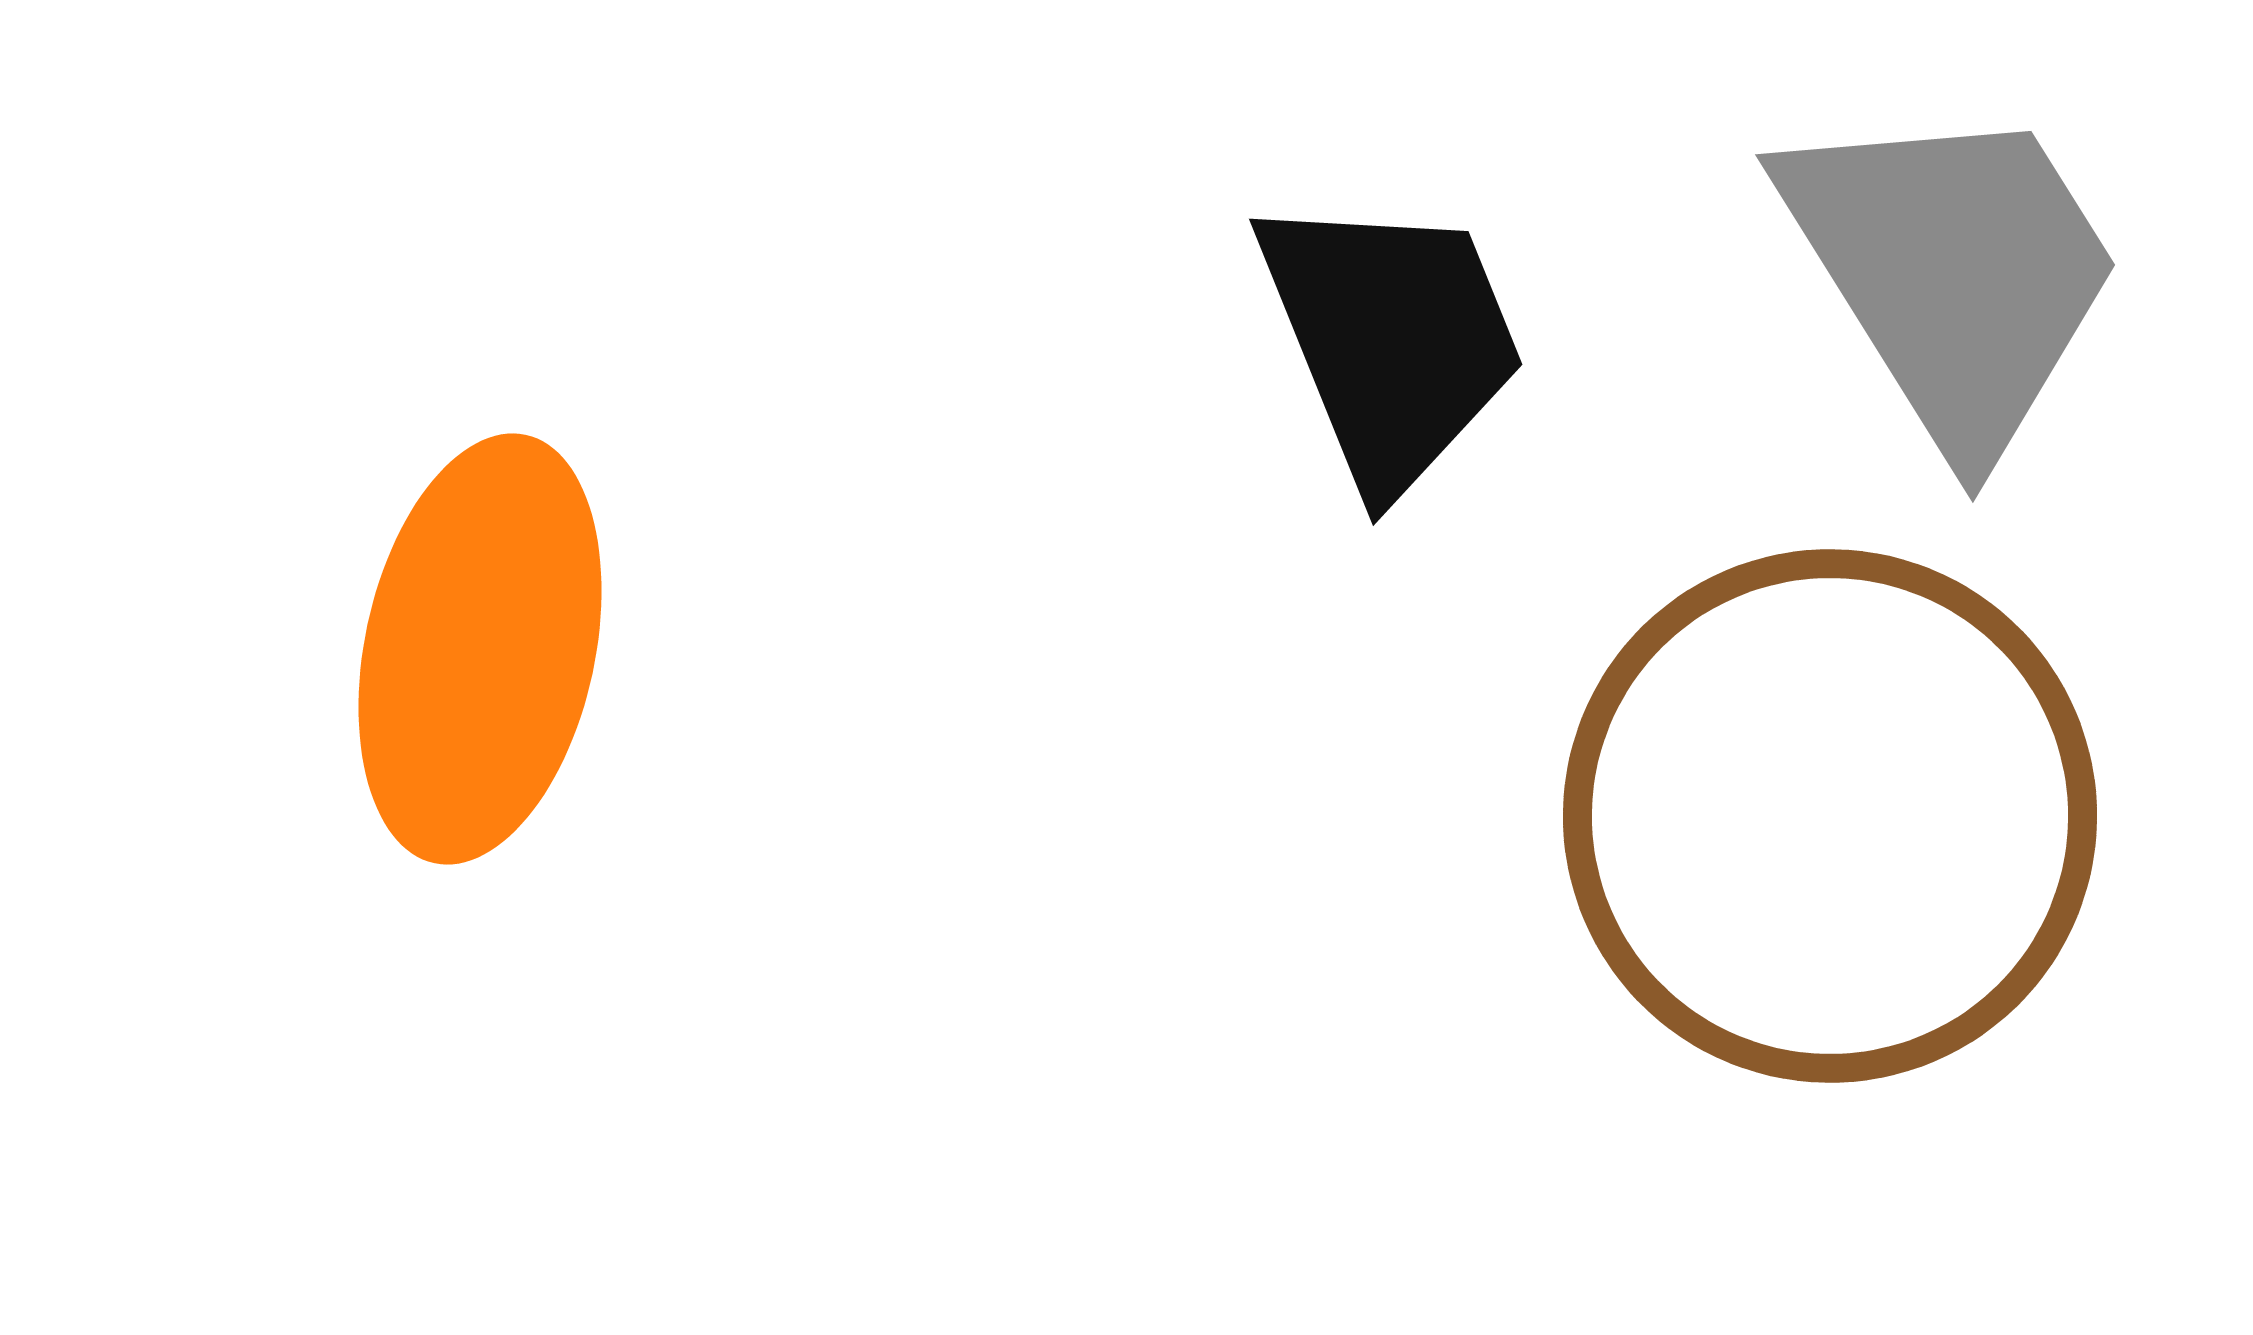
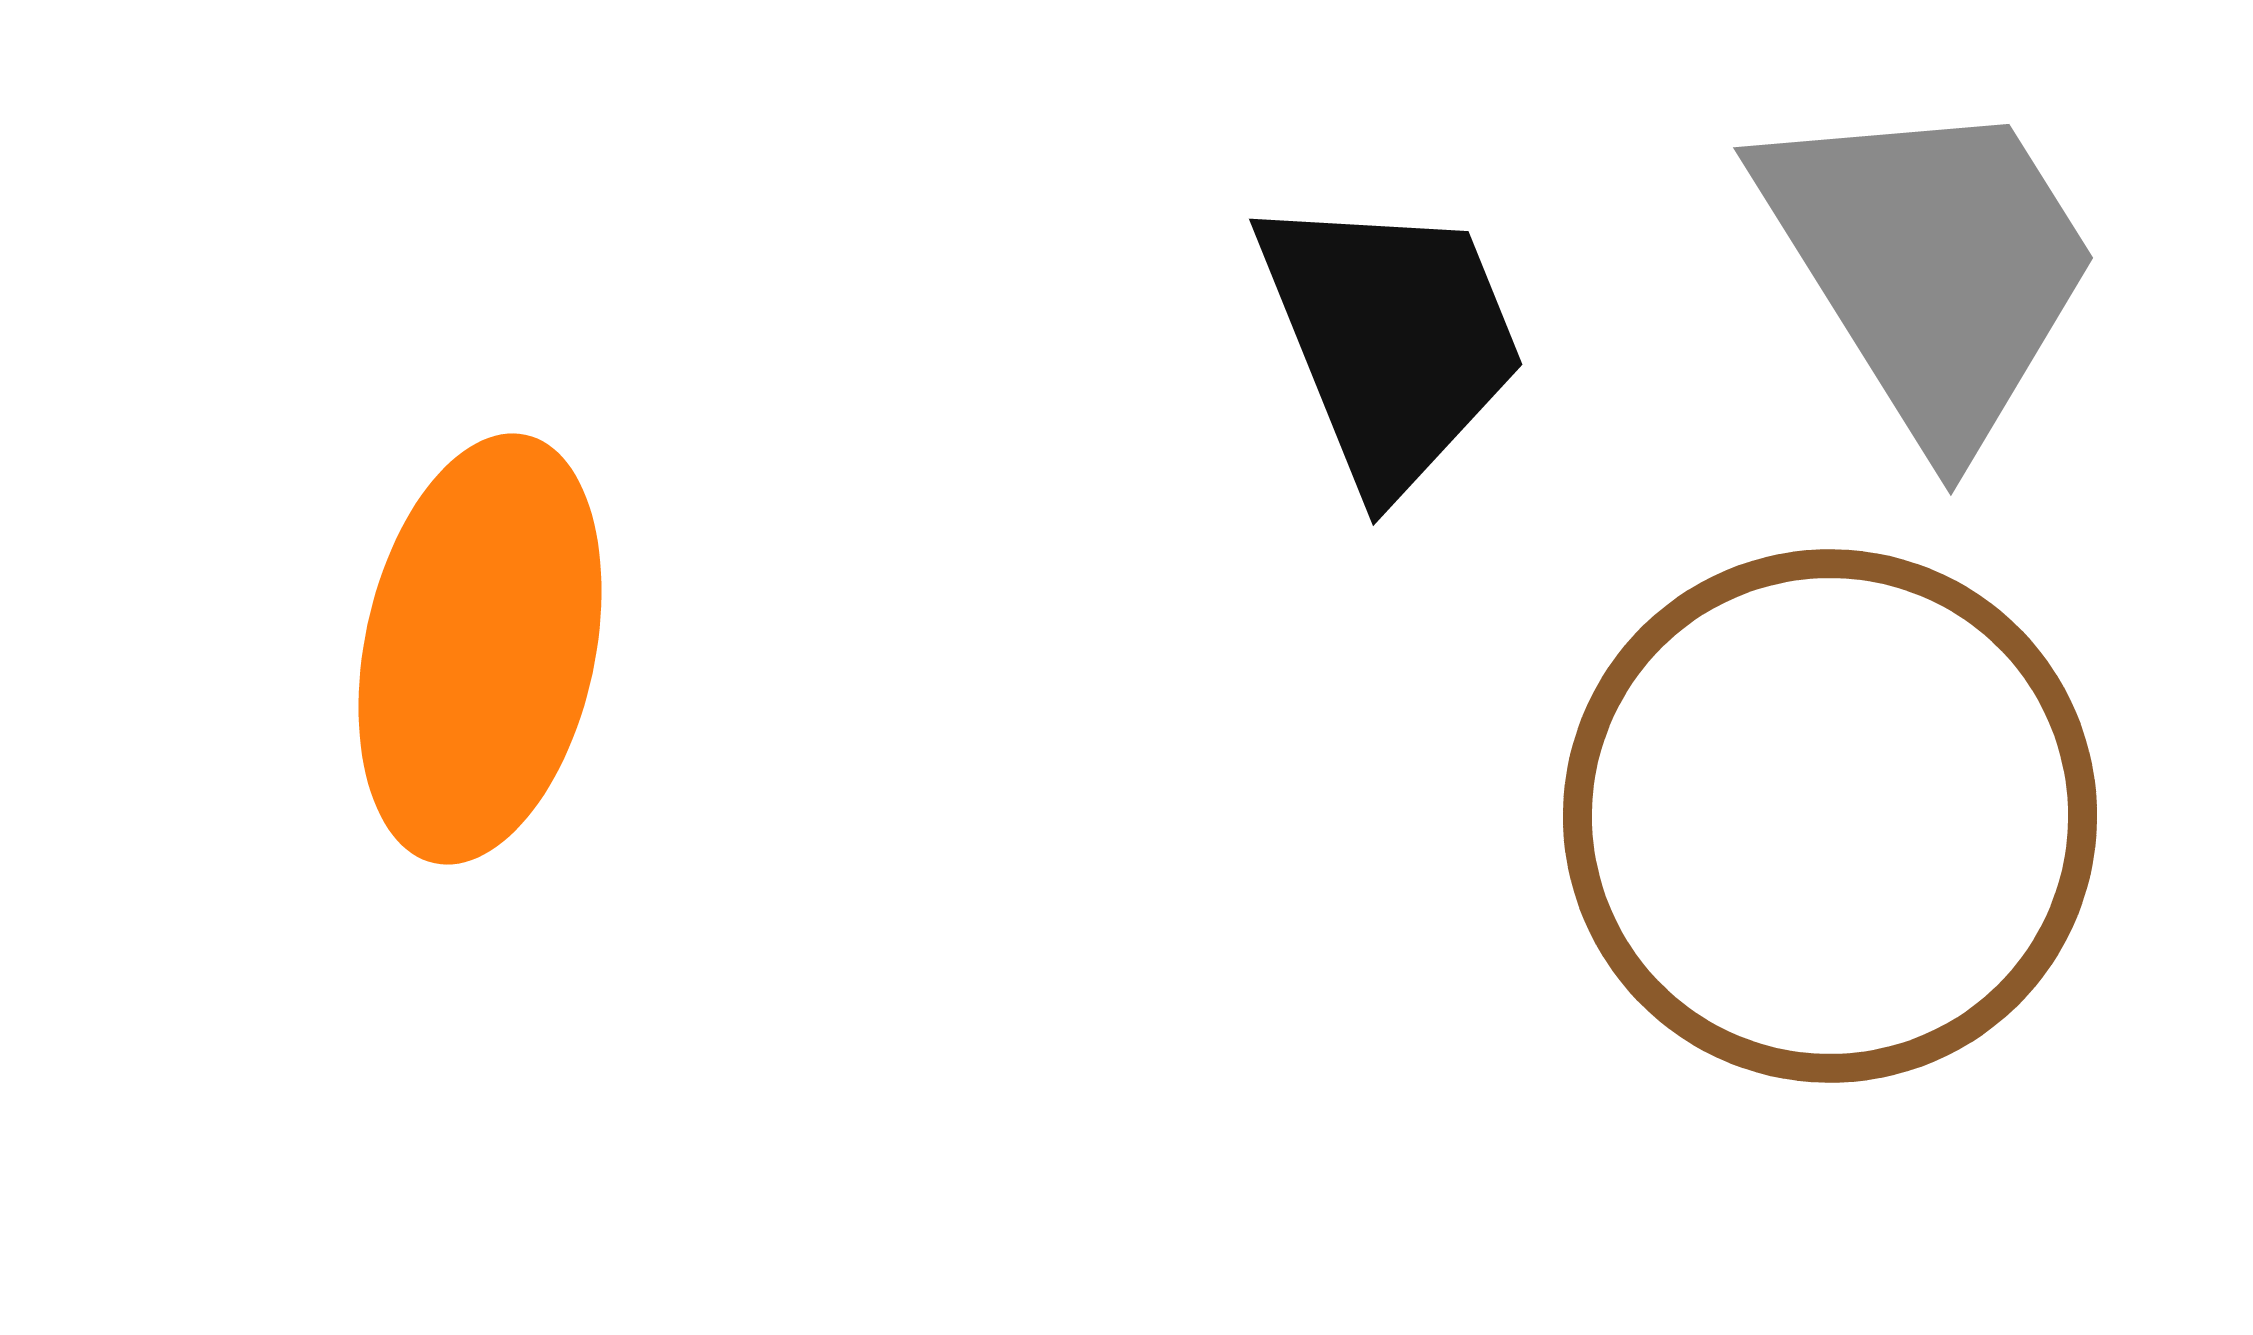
gray trapezoid: moved 22 px left, 7 px up
